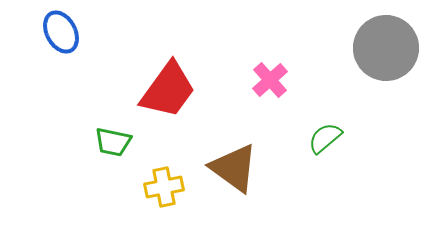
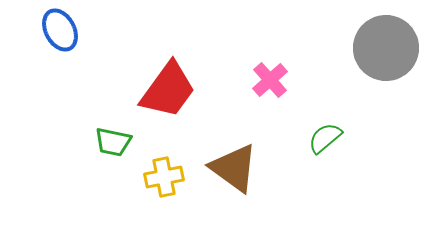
blue ellipse: moved 1 px left, 2 px up
yellow cross: moved 10 px up
